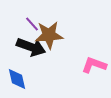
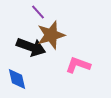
purple line: moved 6 px right, 12 px up
brown star: moved 2 px right; rotated 12 degrees counterclockwise
pink L-shape: moved 16 px left
